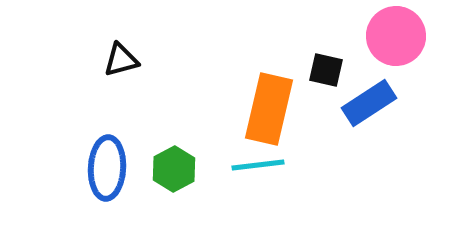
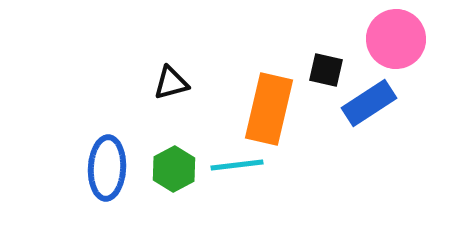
pink circle: moved 3 px down
black triangle: moved 50 px right, 23 px down
cyan line: moved 21 px left
